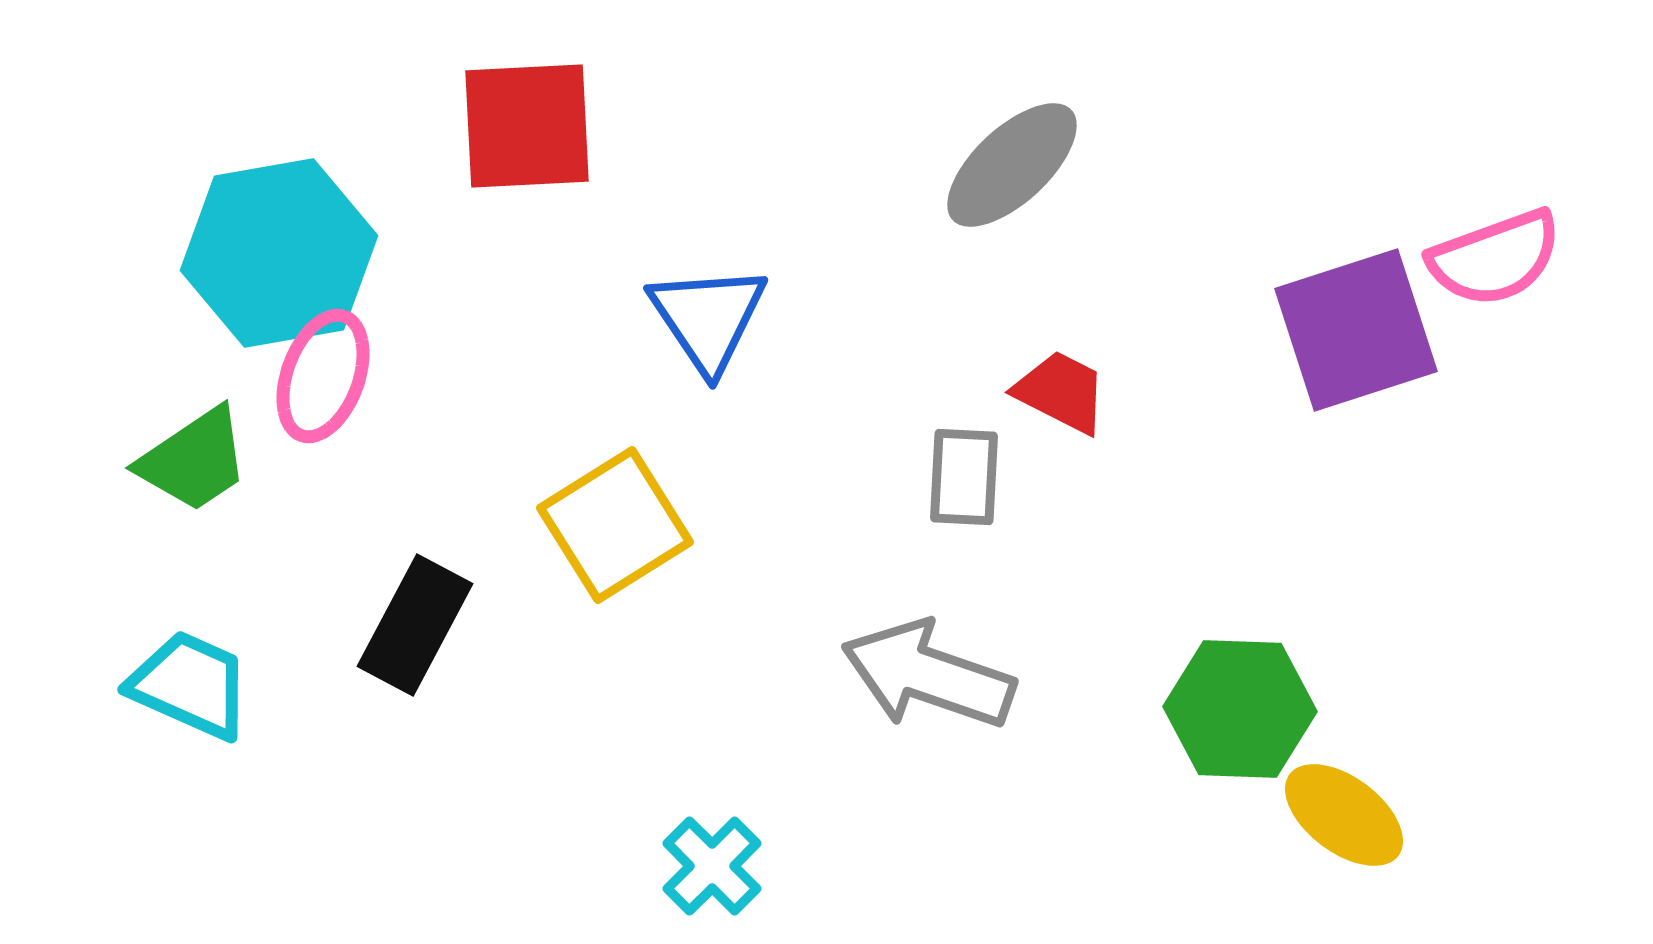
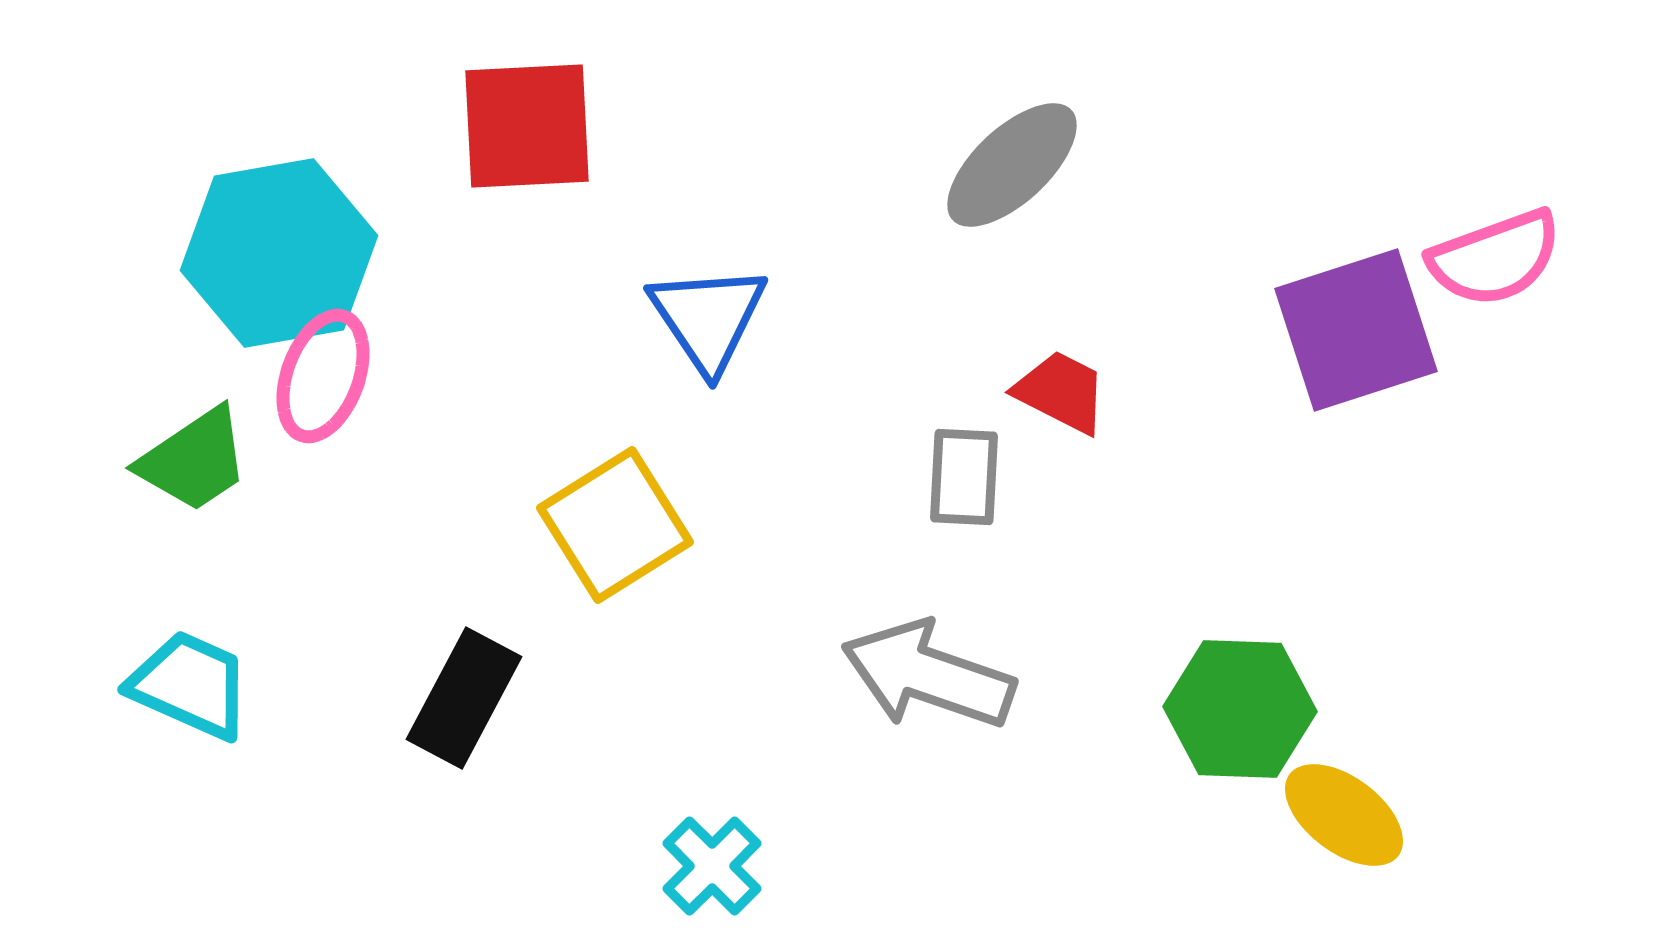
black rectangle: moved 49 px right, 73 px down
